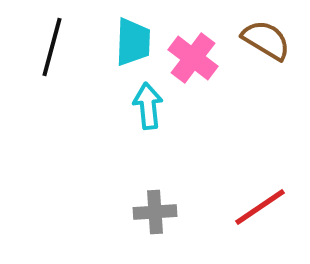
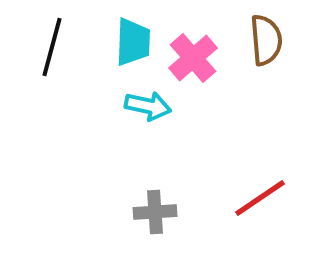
brown semicircle: rotated 54 degrees clockwise
pink cross: rotated 12 degrees clockwise
cyan arrow: rotated 108 degrees clockwise
red line: moved 9 px up
